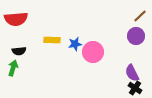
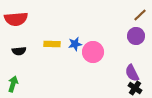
brown line: moved 1 px up
yellow rectangle: moved 4 px down
green arrow: moved 16 px down
